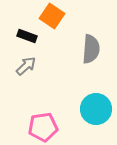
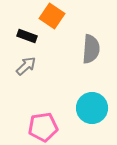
cyan circle: moved 4 px left, 1 px up
